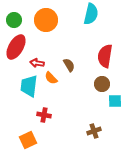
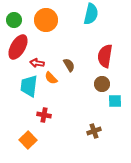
red ellipse: moved 2 px right
orange square: rotated 18 degrees counterclockwise
